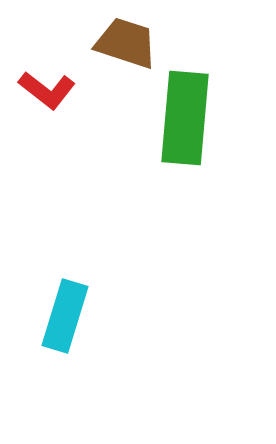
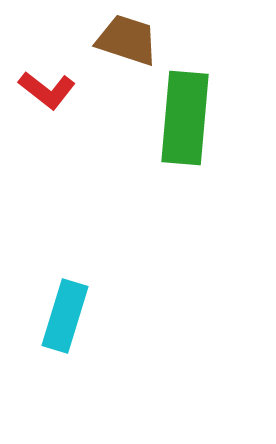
brown trapezoid: moved 1 px right, 3 px up
